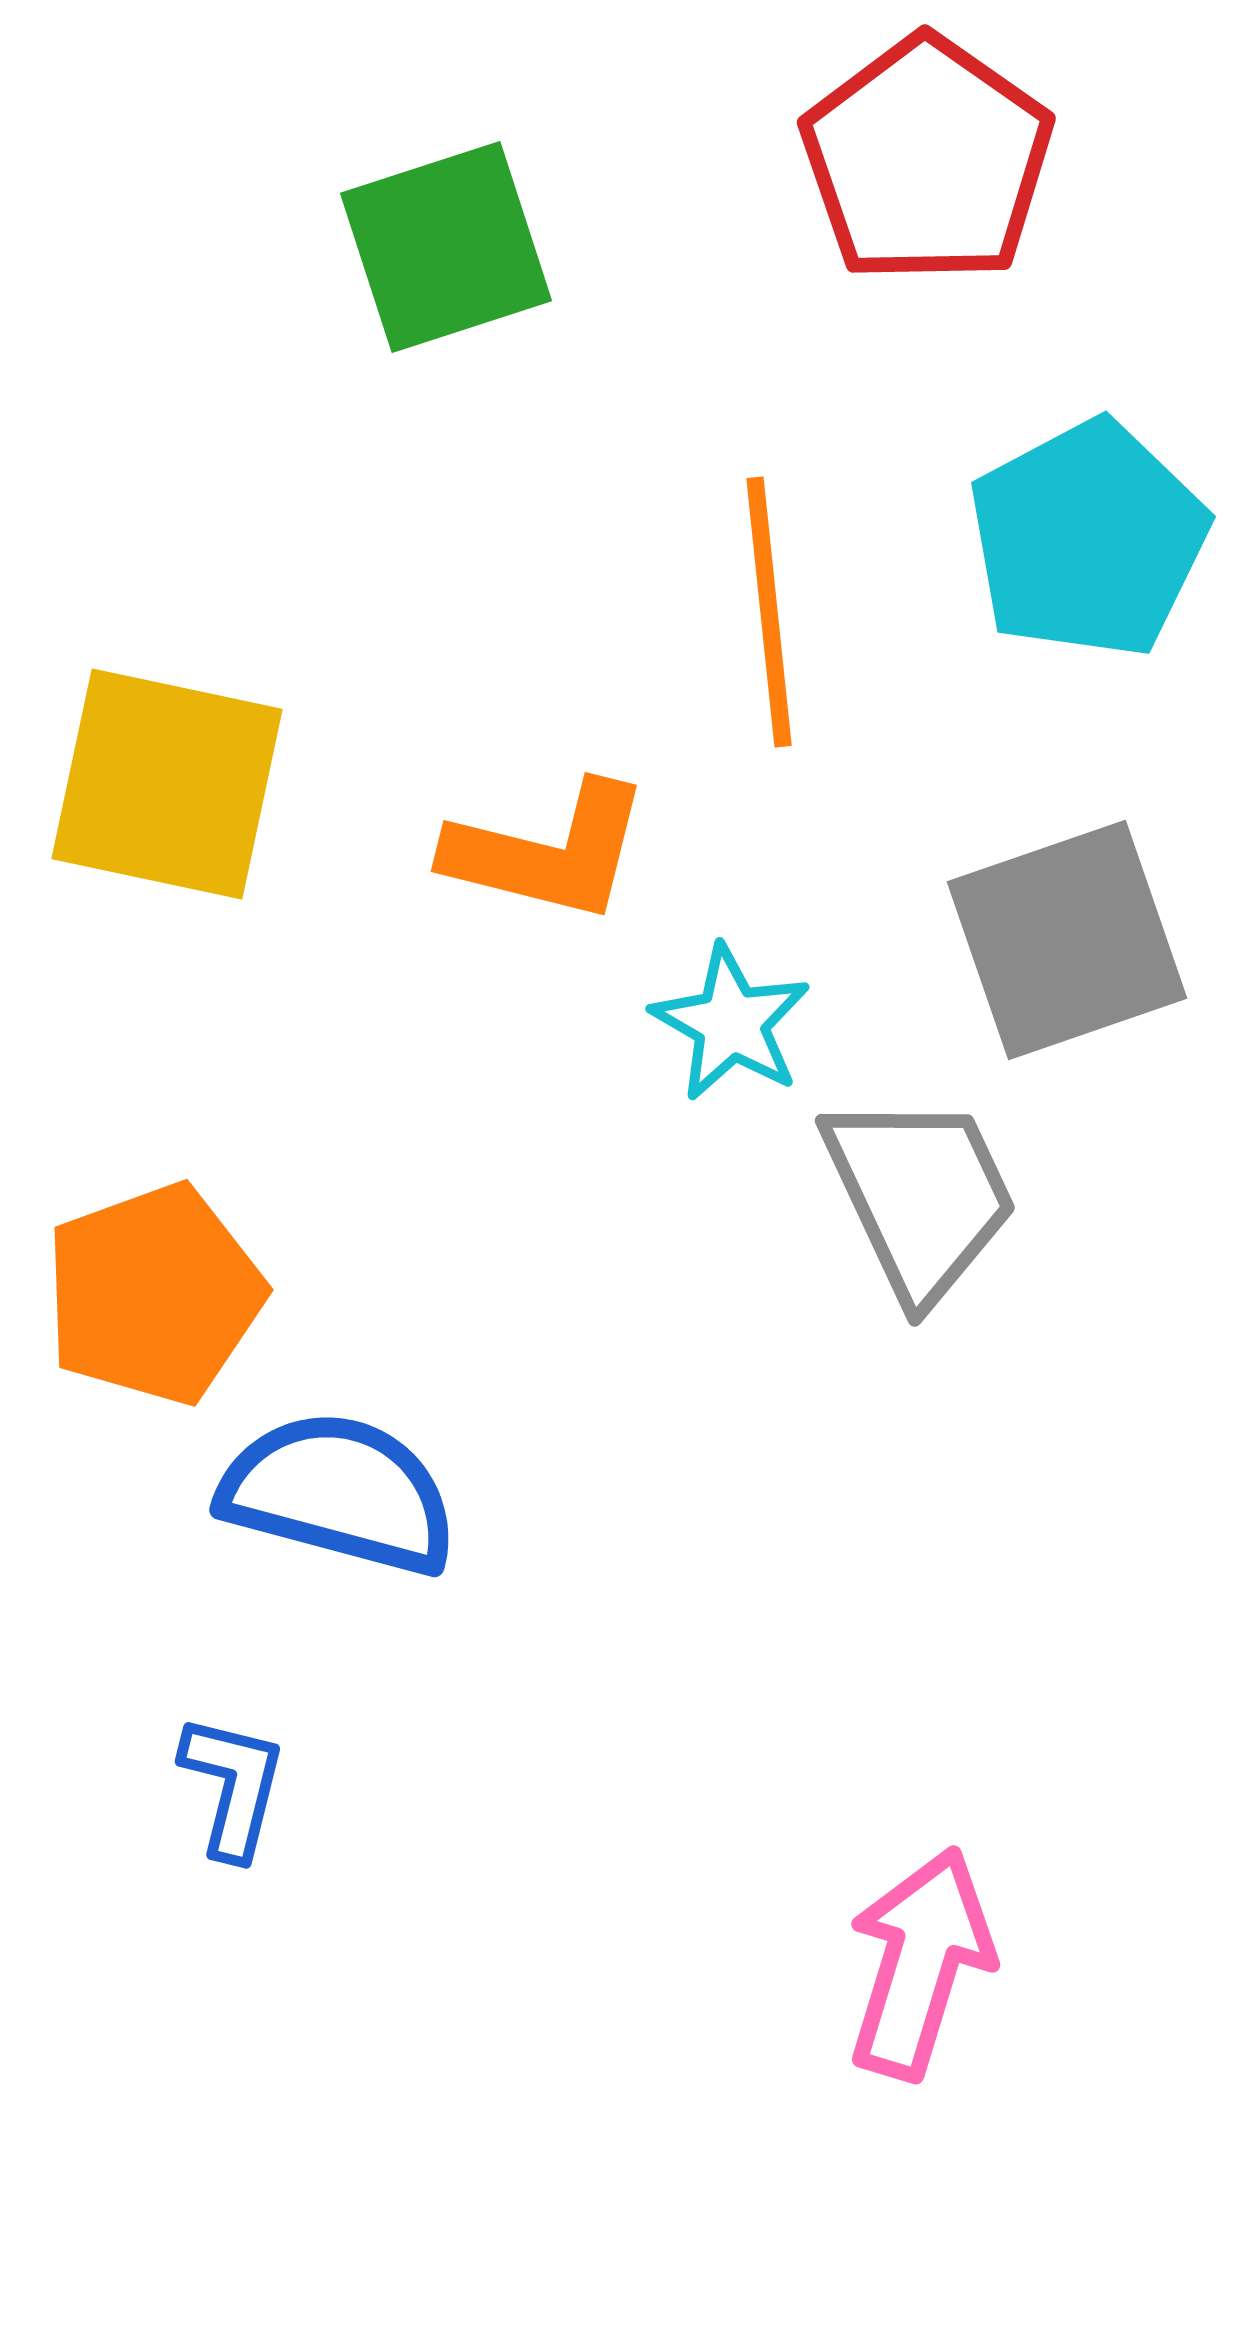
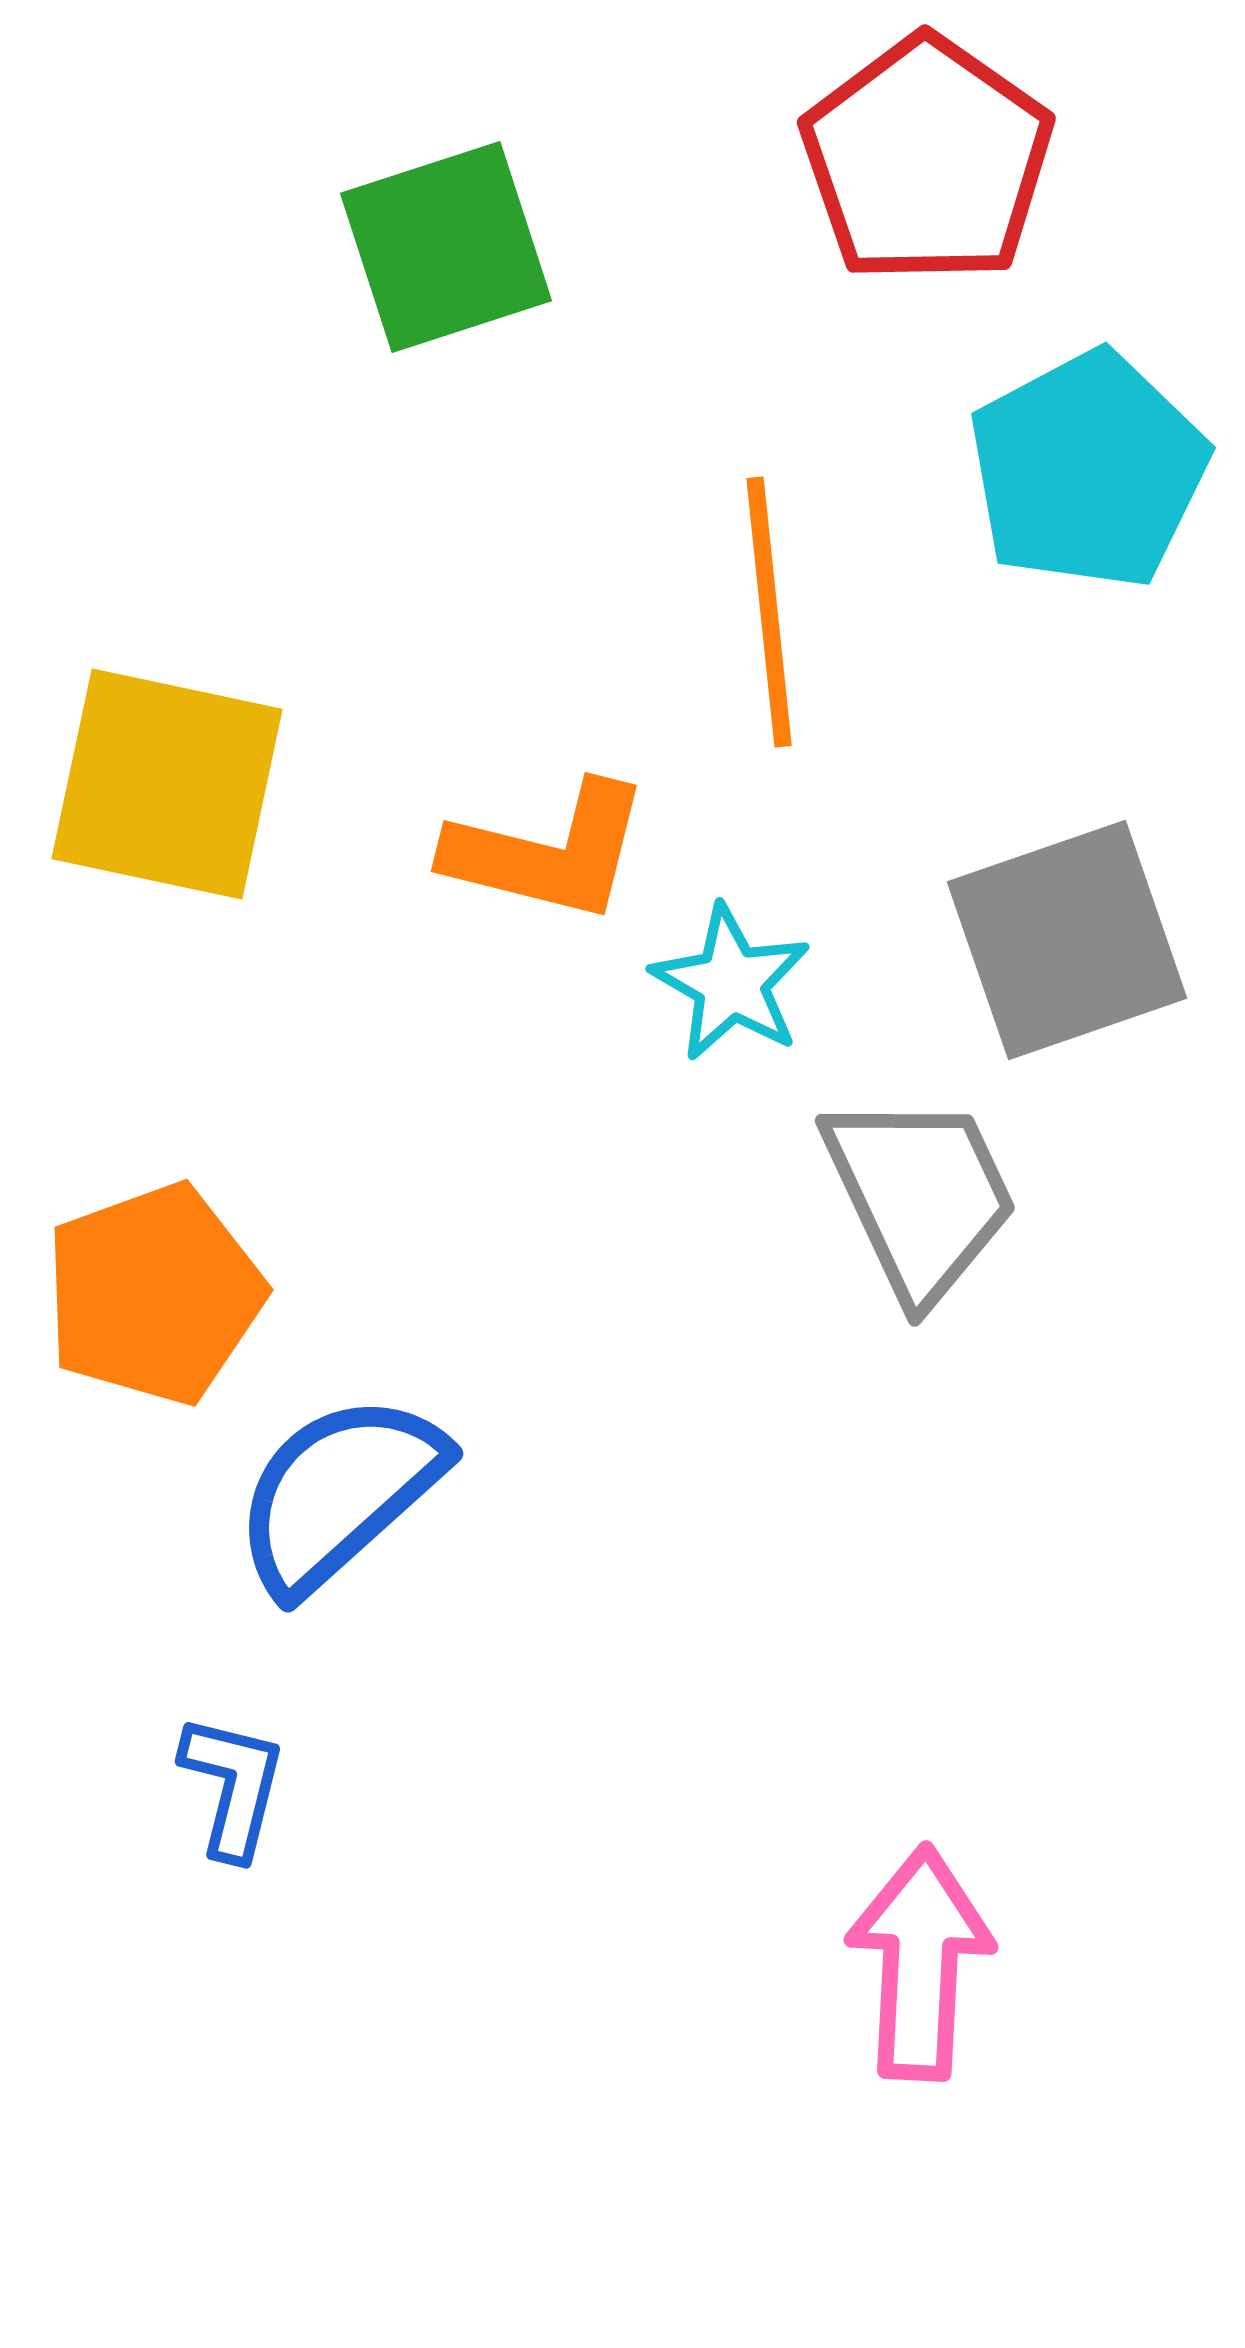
cyan pentagon: moved 69 px up
cyan star: moved 40 px up
blue semicircle: rotated 57 degrees counterclockwise
pink arrow: rotated 14 degrees counterclockwise
